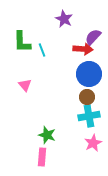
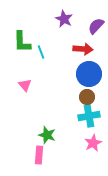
purple semicircle: moved 3 px right, 11 px up
cyan line: moved 1 px left, 2 px down
pink rectangle: moved 3 px left, 2 px up
